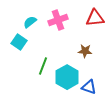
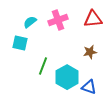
red triangle: moved 2 px left, 1 px down
cyan square: moved 1 px right, 1 px down; rotated 21 degrees counterclockwise
brown star: moved 5 px right, 1 px down; rotated 16 degrees counterclockwise
